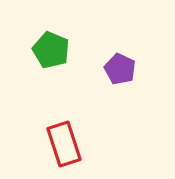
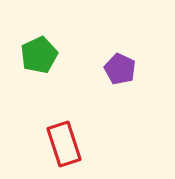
green pentagon: moved 12 px left, 5 px down; rotated 24 degrees clockwise
